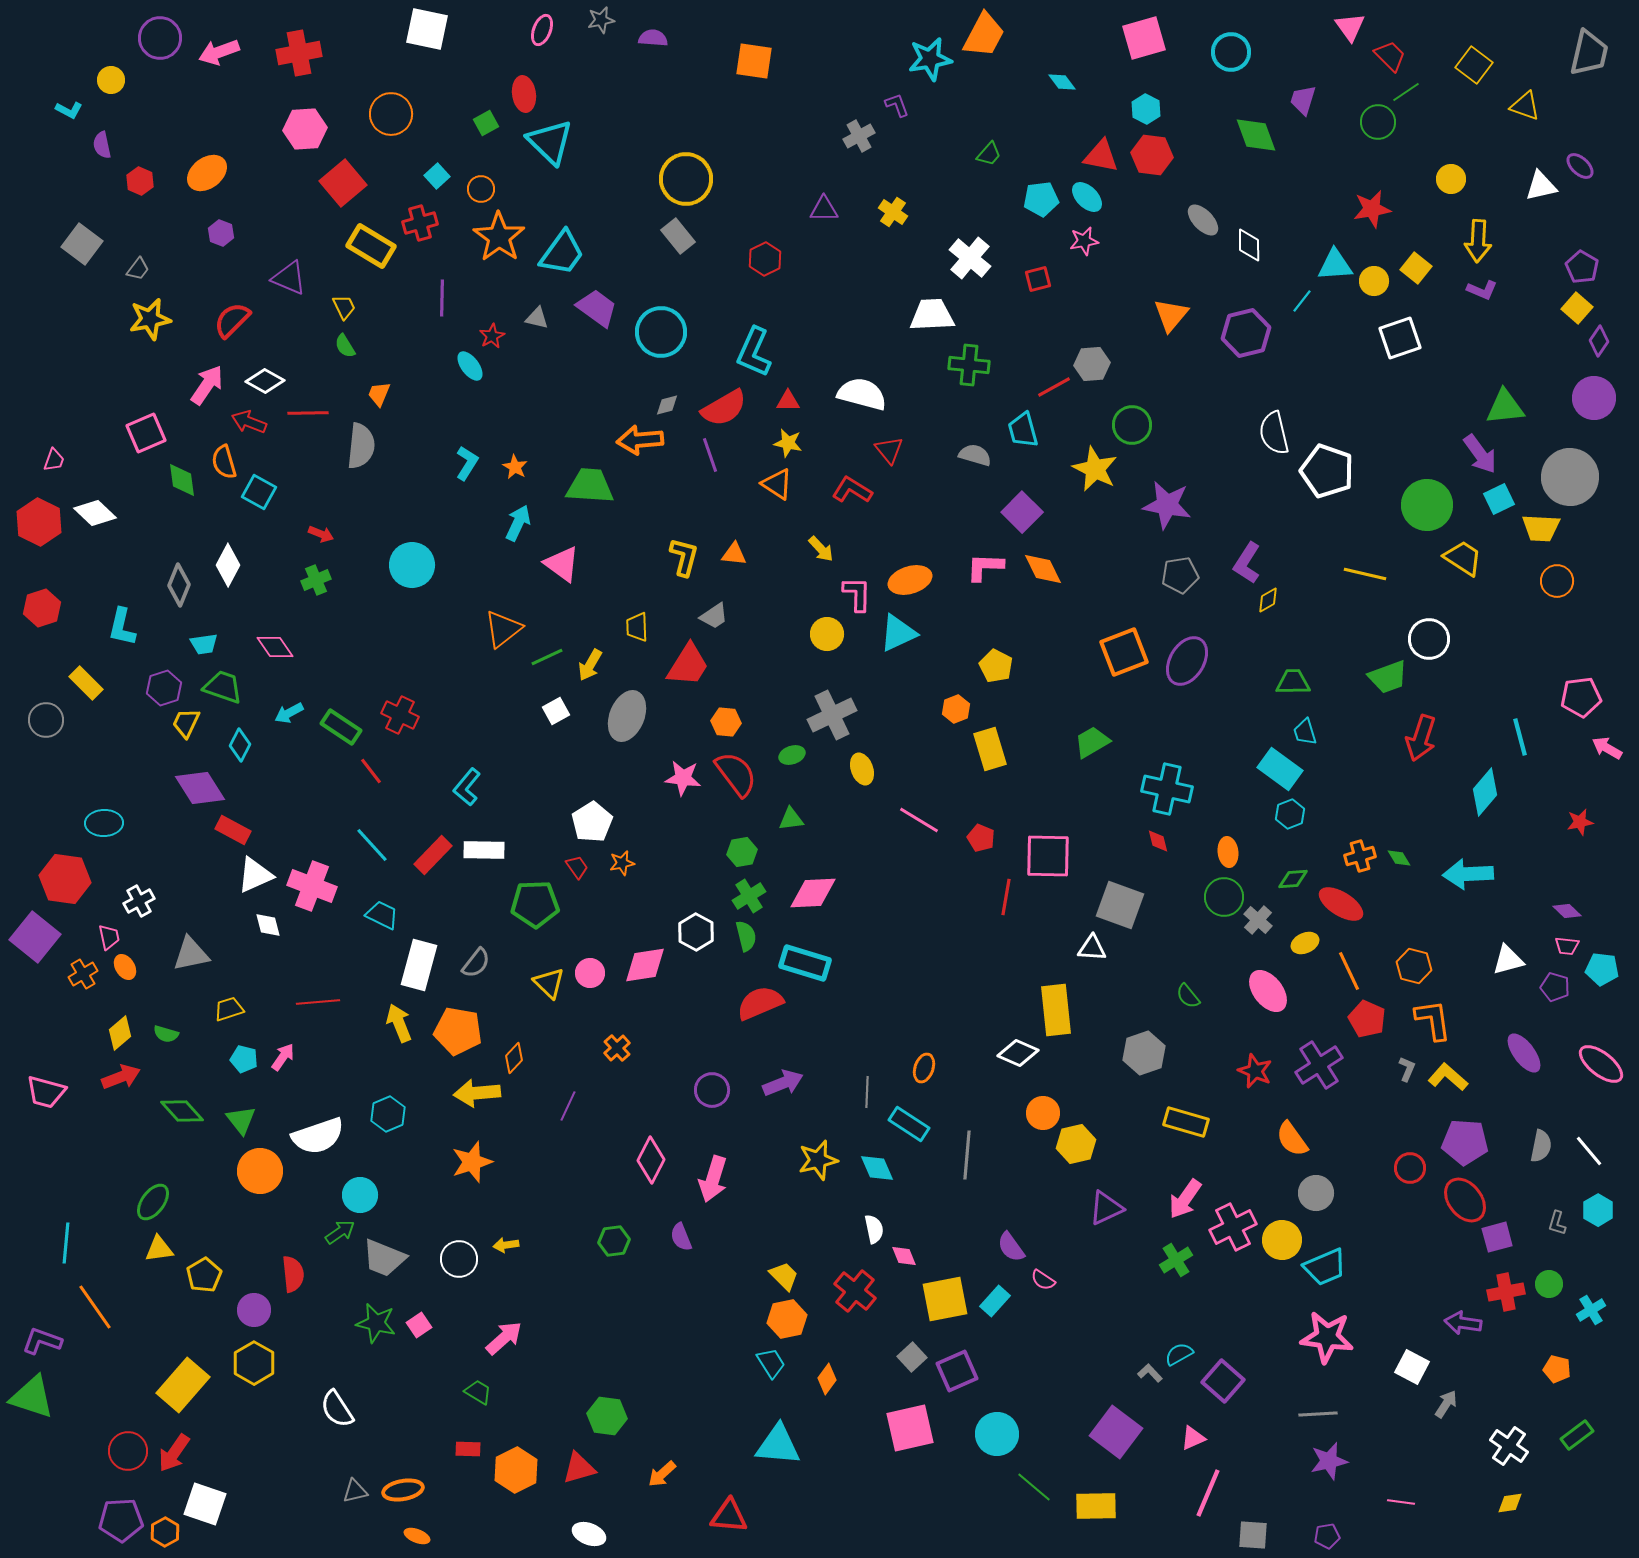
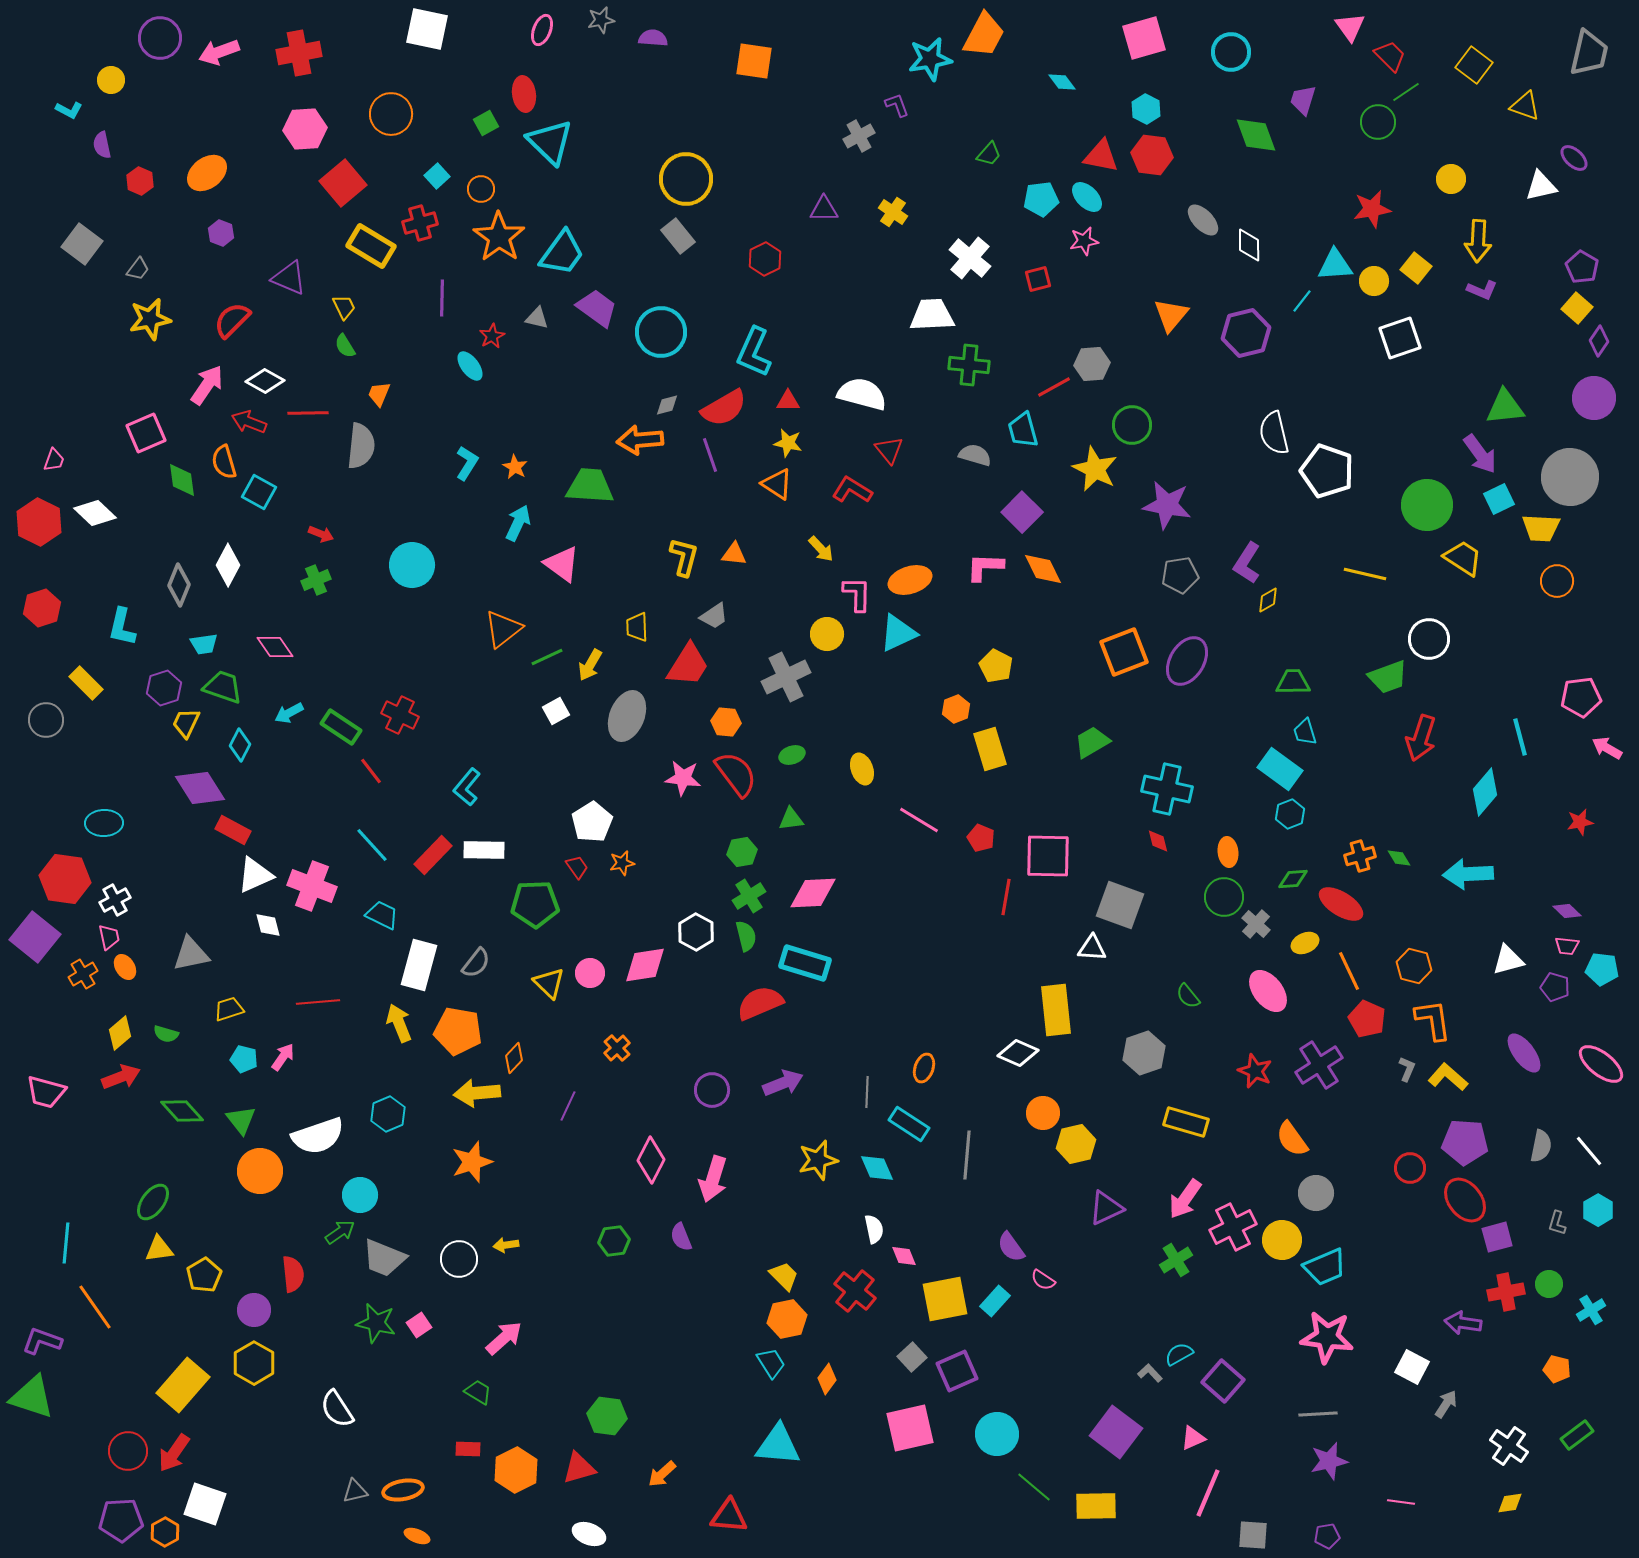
purple ellipse at (1580, 166): moved 6 px left, 8 px up
gray cross at (832, 715): moved 46 px left, 38 px up
white cross at (139, 901): moved 24 px left, 1 px up
gray cross at (1258, 920): moved 2 px left, 4 px down
